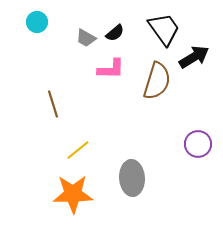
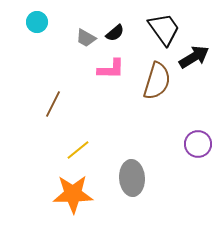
brown line: rotated 44 degrees clockwise
